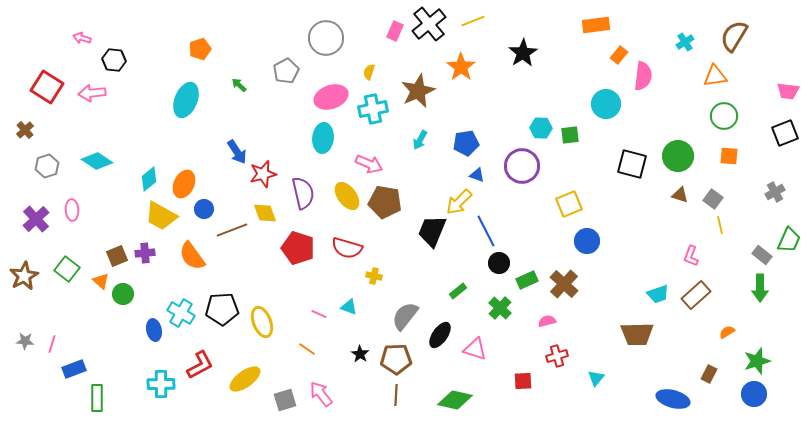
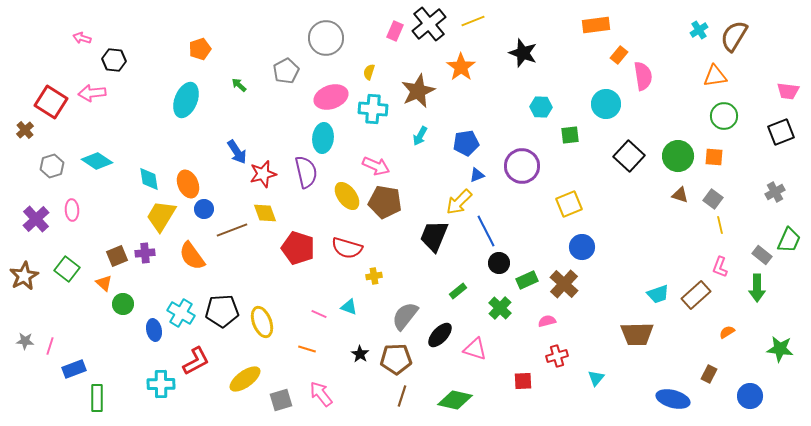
cyan cross at (685, 42): moved 14 px right, 12 px up
black star at (523, 53): rotated 20 degrees counterclockwise
pink semicircle at (643, 76): rotated 16 degrees counterclockwise
red square at (47, 87): moved 4 px right, 15 px down
cyan cross at (373, 109): rotated 16 degrees clockwise
cyan hexagon at (541, 128): moved 21 px up
black square at (785, 133): moved 4 px left, 1 px up
cyan arrow at (420, 140): moved 4 px up
orange square at (729, 156): moved 15 px left, 1 px down
pink arrow at (369, 164): moved 7 px right, 2 px down
black square at (632, 164): moved 3 px left, 8 px up; rotated 28 degrees clockwise
gray hexagon at (47, 166): moved 5 px right
blue triangle at (477, 175): rotated 42 degrees counterclockwise
cyan diamond at (149, 179): rotated 60 degrees counterclockwise
orange ellipse at (184, 184): moved 4 px right; rotated 48 degrees counterclockwise
purple semicircle at (303, 193): moved 3 px right, 21 px up
yellow trapezoid at (161, 216): rotated 92 degrees clockwise
black trapezoid at (432, 231): moved 2 px right, 5 px down
blue circle at (587, 241): moved 5 px left, 6 px down
pink L-shape at (691, 256): moved 29 px right, 11 px down
yellow cross at (374, 276): rotated 21 degrees counterclockwise
orange triangle at (101, 281): moved 3 px right, 2 px down
green arrow at (760, 288): moved 3 px left
green circle at (123, 294): moved 10 px down
black pentagon at (222, 309): moved 2 px down
black ellipse at (440, 335): rotated 8 degrees clockwise
pink line at (52, 344): moved 2 px left, 2 px down
orange line at (307, 349): rotated 18 degrees counterclockwise
green star at (757, 361): moved 23 px right, 12 px up; rotated 24 degrees clockwise
red L-shape at (200, 365): moved 4 px left, 4 px up
blue circle at (754, 394): moved 4 px left, 2 px down
brown line at (396, 395): moved 6 px right, 1 px down; rotated 15 degrees clockwise
gray square at (285, 400): moved 4 px left
